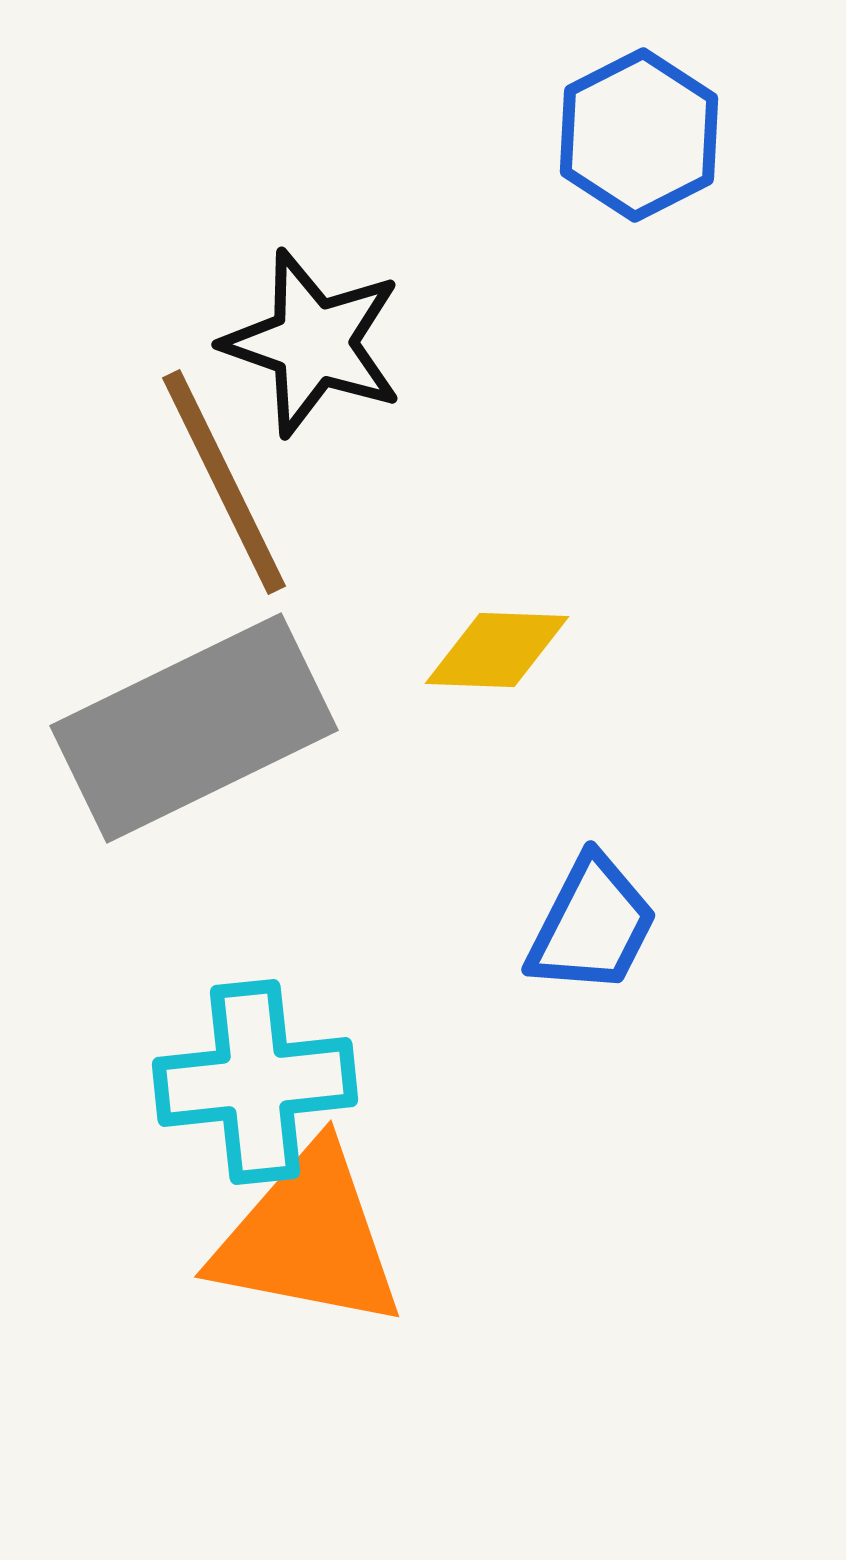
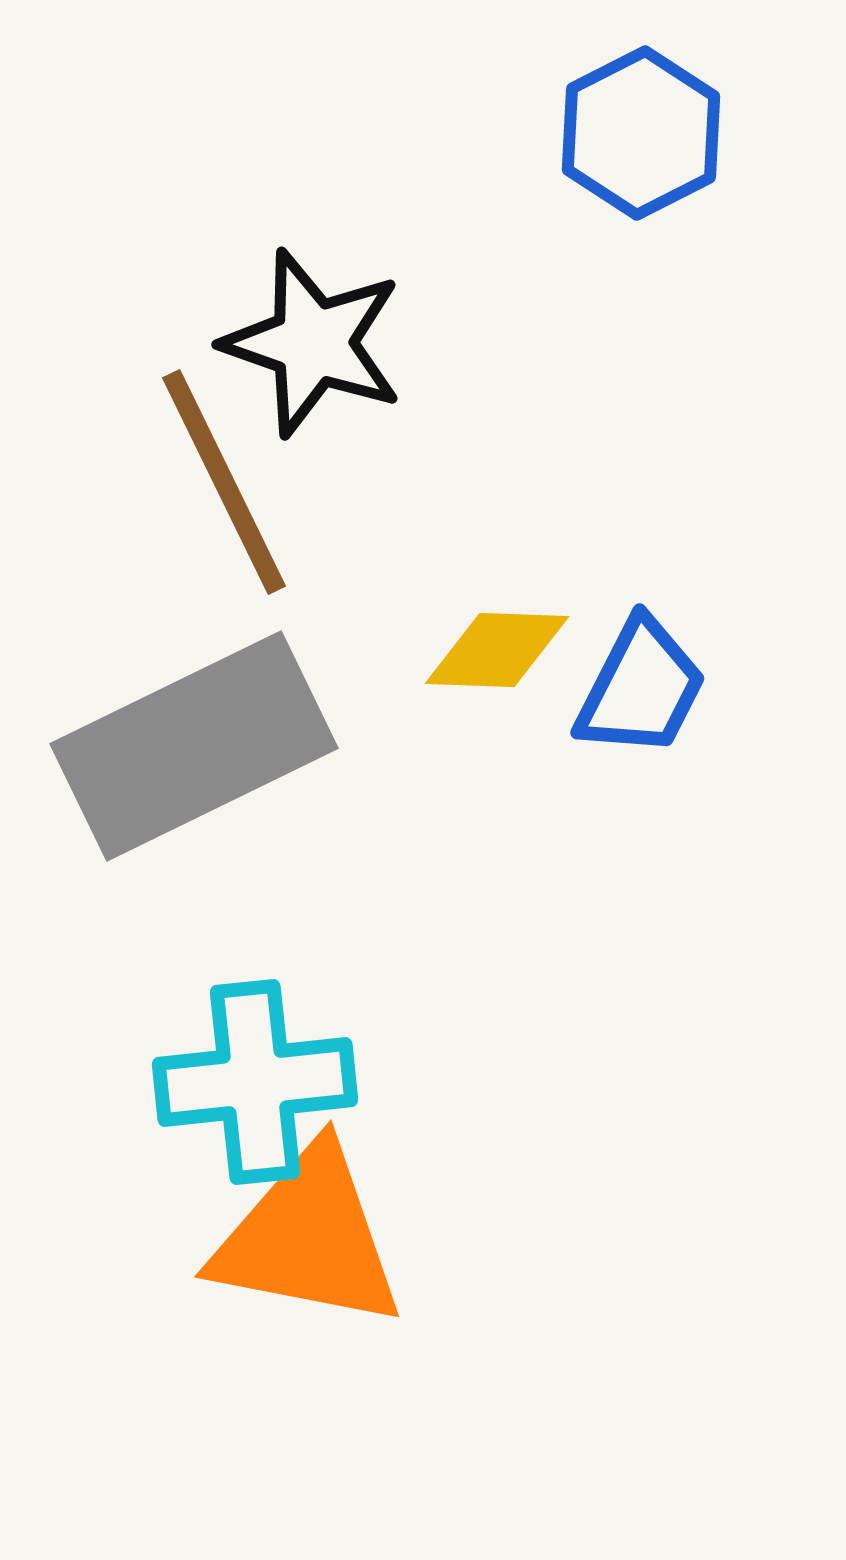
blue hexagon: moved 2 px right, 2 px up
gray rectangle: moved 18 px down
blue trapezoid: moved 49 px right, 237 px up
